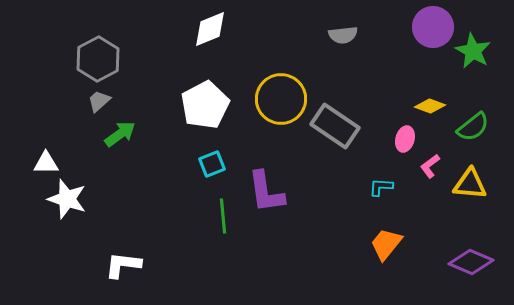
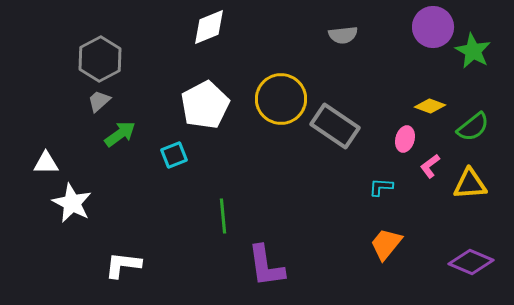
white diamond: moved 1 px left, 2 px up
gray hexagon: moved 2 px right
cyan square: moved 38 px left, 9 px up
yellow triangle: rotated 9 degrees counterclockwise
purple L-shape: moved 74 px down
white star: moved 5 px right, 4 px down; rotated 9 degrees clockwise
